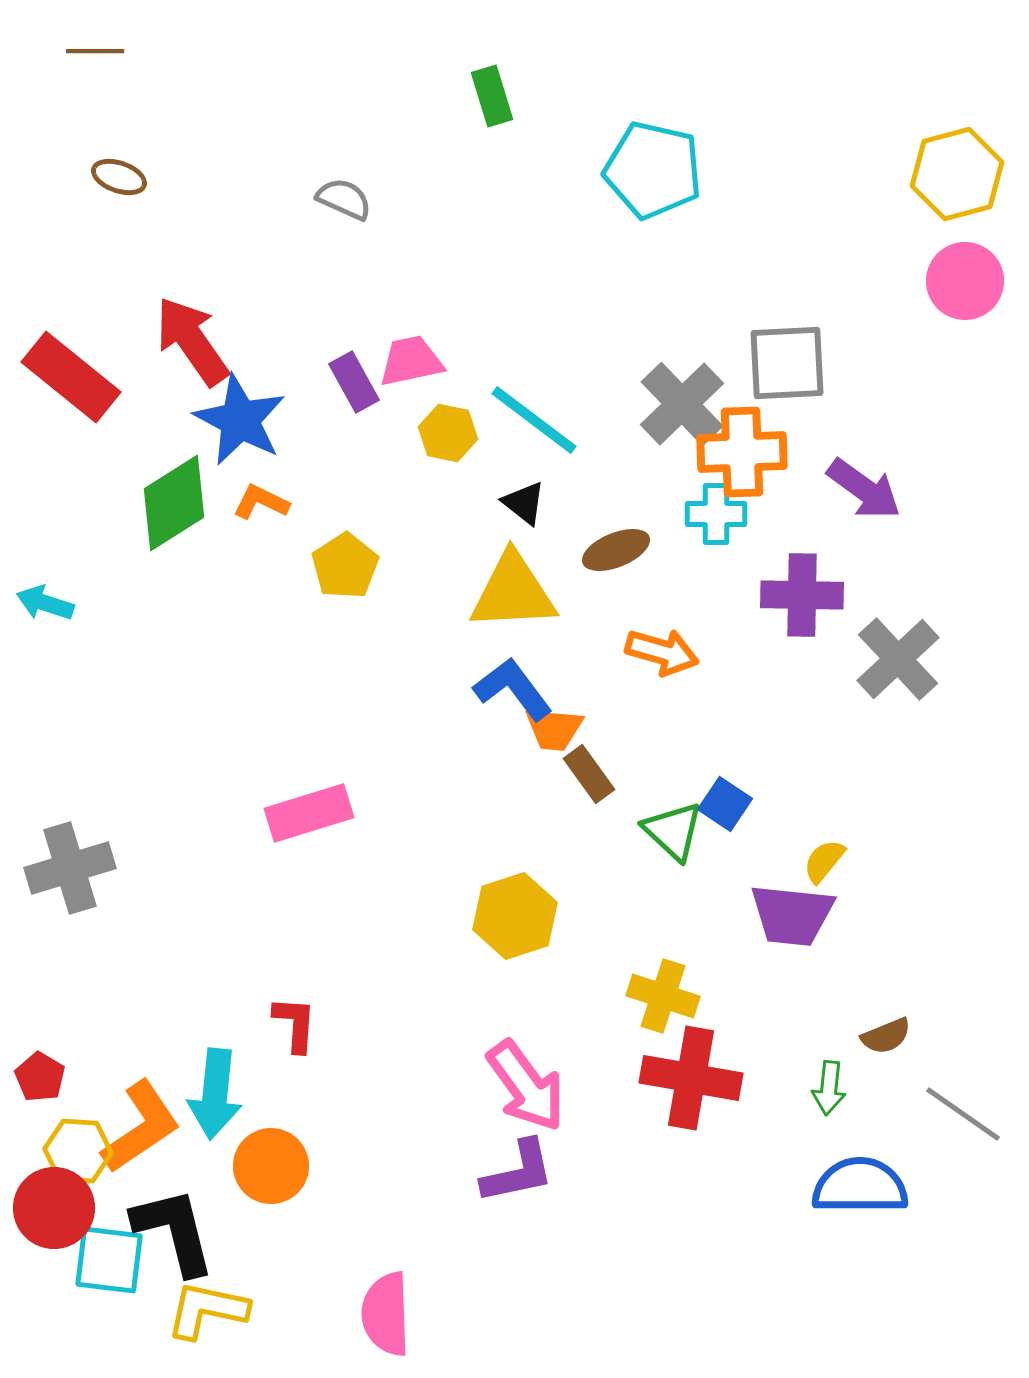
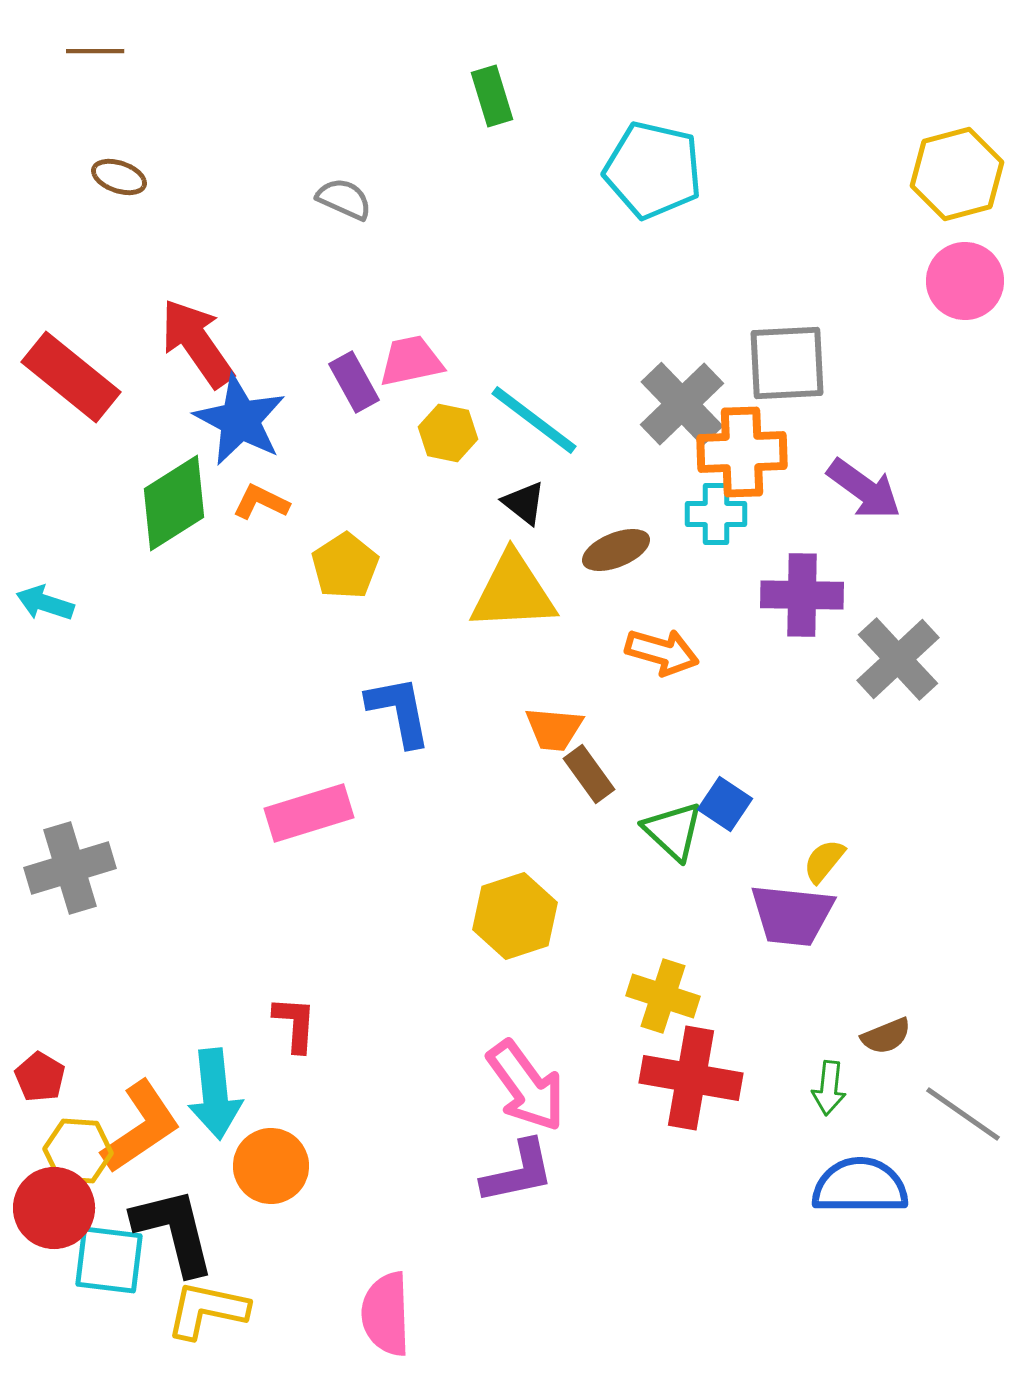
red arrow at (192, 341): moved 5 px right, 2 px down
blue L-shape at (513, 689): moved 114 px left, 22 px down; rotated 26 degrees clockwise
cyan arrow at (215, 1094): rotated 12 degrees counterclockwise
